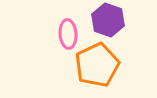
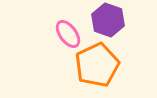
pink ellipse: rotated 32 degrees counterclockwise
